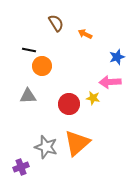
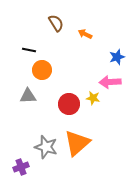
orange circle: moved 4 px down
